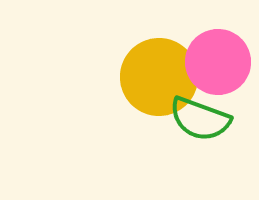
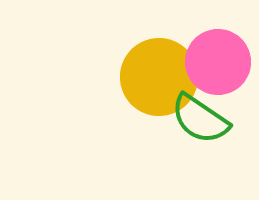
green semicircle: rotated 14 degrees clockwise
